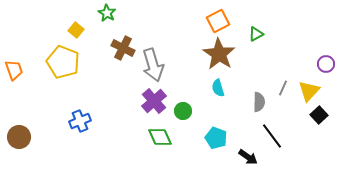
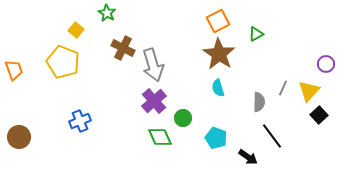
green circle: moved 7 px down
